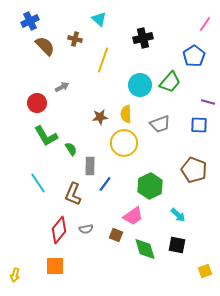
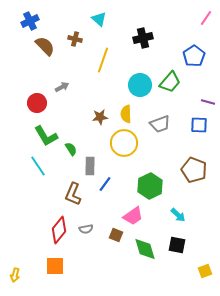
pink line: moved 1 px right, 6 px up
cyan line: moved 17 px up
